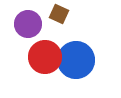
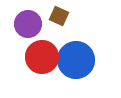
brown square: moved 2 px down
red circle: moved 3 px left
